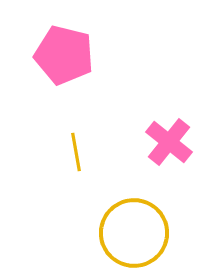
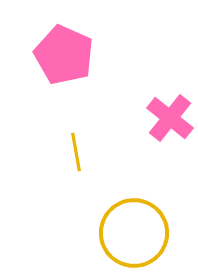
pink pentagon: rotated 10 degrees clockwise
pink cross: moved 1 px right, 24 px up
